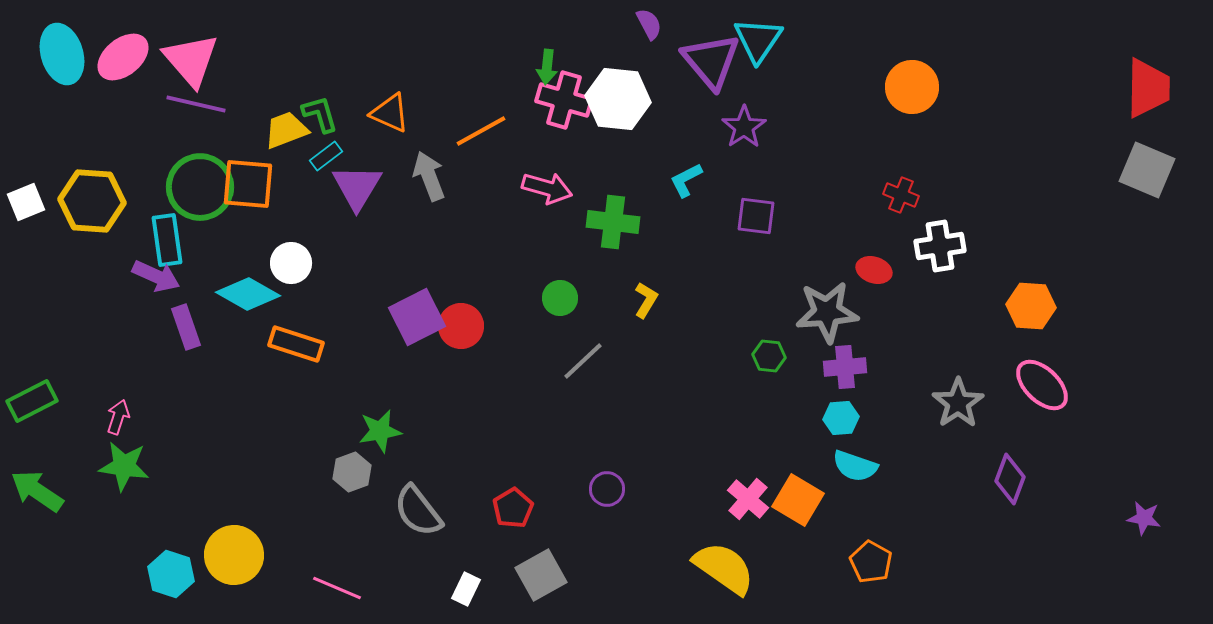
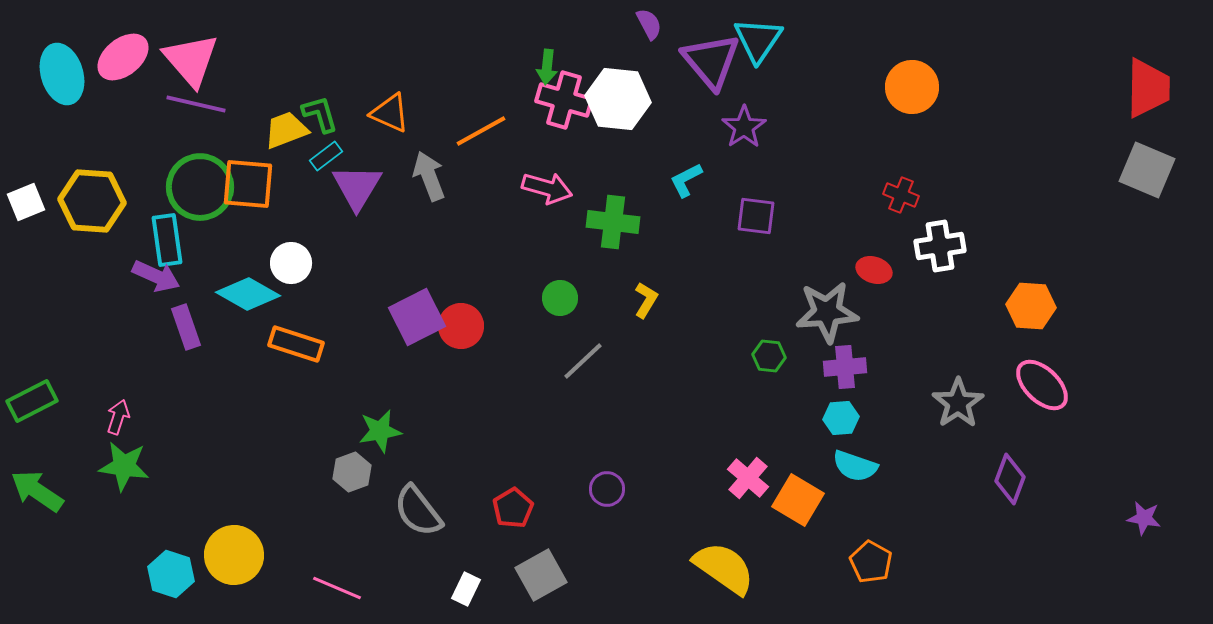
cyan ellipse at (62, 54): moved 20 px down
pink cross at (748, 499): moved 21 px up
